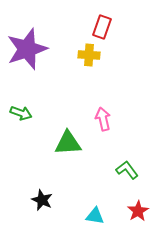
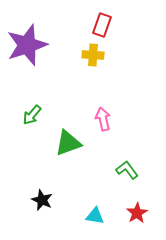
red rectangle: moved 2 px up
purple star: moved 4 px up
yellow cross: moved 4 px right
green arrow: moved 11 px right, 2 px down; rotated 110 degrees clockwise
green triangle: rotated 16 degrees counterclockwise
red star: moved 1 px left, 2 px down
